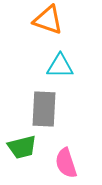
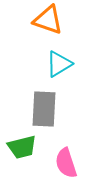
cyan triangle: moved 1 px left, 2 px up; rotated 32 degrees counterclockwise
